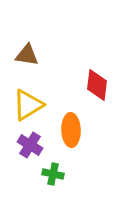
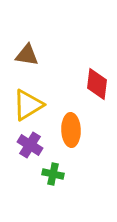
red diamond: moved 1 px up
